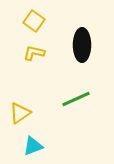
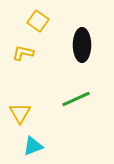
yellow square: moved 4 px right
yellow L-shape: moved 11 px left
yellow triangle: rotated 25 degrees counterclockwise
